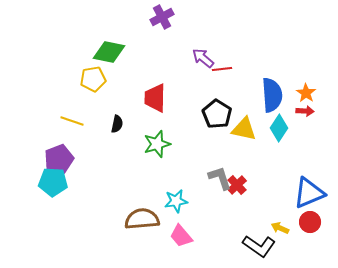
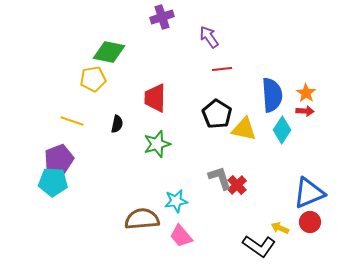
purple cross: rotated 10 degrees clockwise
purple arrow: moved 6 px right, 21 px up; rotated 15 degrees clockwise
cyan diamond: moved 3 px right, 2 px down
